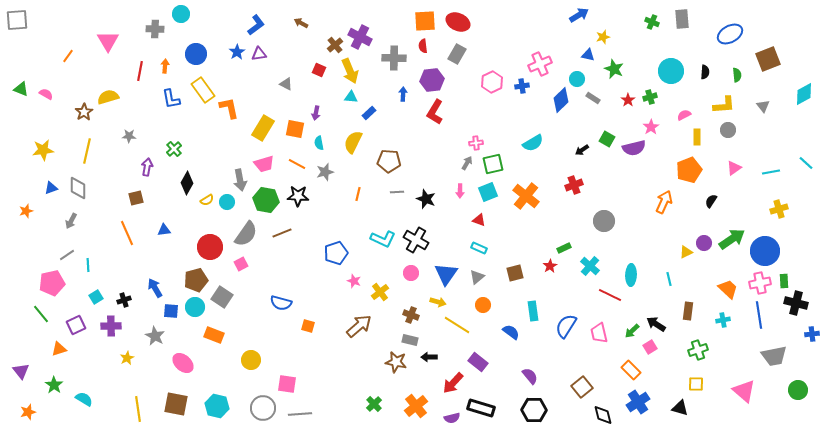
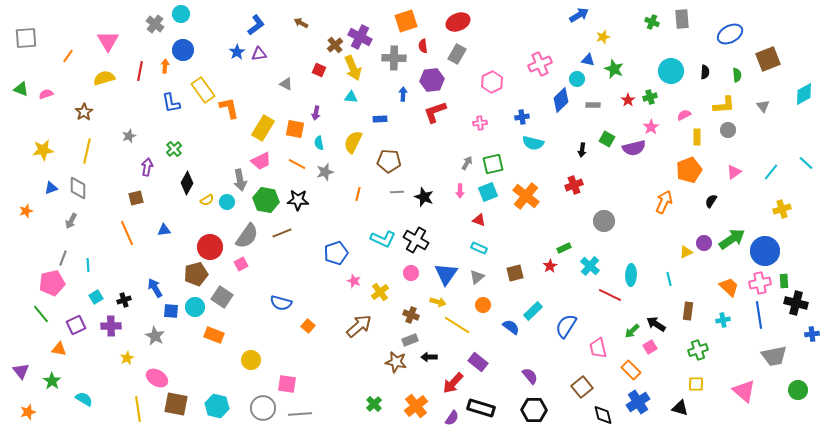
gray square at (17, 20): moved 9 px right, 18 px down
orange square at (425, 21): moved 19 px left; rotated 15 degrees counterclockwise
red ellipse at (458, 22): rotated 45 degrees counterclockwise
gray cross at (155, 29): moved 5 px up; rotated 36 degrees clockwise
blue circle at (196, 54): moved 13 px left, 4 px up
blue triangle at (588, 55): moved 5 px down
yellow arrow at (350, 71): moved 3 px right, 3 px up
blue cross at (522, 86): moved 31 px down
pink semicircle at (46, 94): rotated 48 degrees counterclockwise
yellow semicircle at (108, 97): moved 4 px left, 19 px up
gray rectangle at (593, 98): moved 7 px down; rotated 32 degrees counterclockwise
blue L-shape at (171, 99): moved 4 px down
red L-shape at (435, 112): rotated 40 degrees clockwise
blue rectangle at (369, 113): moved 11 px right, 6 px down; rotated 40 degrees clockwise
gray star at (129, 136): rotated 24 degrees counterclockwise
pink cross at (476, 143): moved 4 px right, 20 px up
cyan semicircle at (533, 143): rotated 45 degrees clockwise
black arrow at (582, 150): rotated 48 degrees counterclockwise
pink trapezoid at (264, 164): moved 3 px left, 3 px up; rotated 10 degrees counterclockwise
pink triangle at (734, 168): moved 4 px down
cyan line at (771, 172): rotated 42 degrees counterclockwise
black star at (298, 196): moved 4 px down
black star at (426, 199): moved 2 px left, 2 px up
yellow cross at (779, 209): moved 3 px right
gray semicircle at (246, 234): moved 1 px right, 2 px down
gray line at (67, 255): moved 4 px left, 3 px down; rotated 35 degrees counterclockwise
brown pentagon at (196, 280): moved 6 px up
orange trapezoid at (728, 289): moved 1 px right, 2 px up
cyan rectangle at (533, 311): rotated 54 degrees clockwise
orange square at (308, 326): rotated 24 degrees clockwise
blue semicircle at (511, 332): moved 5 px up
pink trapezoid at (599, 333): moved 1 px left, 15 px down
gray rectangle at (410, 340): rotated 35 degrees counterclockwise
orange triangle at (59, 349): rotated 28 degrees clockwise
pink ellipse at (183, 363): moved 26 px left, 15 px down; rotated 10 degrees counterclockwise
green star at (54, 385): moved 2 px left, 4 px up
purple semicircle at (452, 418): rotated 42 degrees counterclockwise
